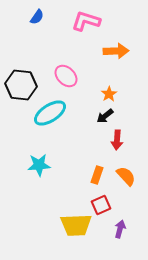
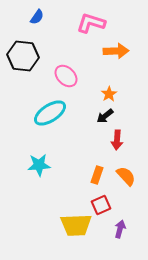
pink L-shape: moved 5 px right, 2 px down
black hexagon: moved 2 px right, 29 px up
